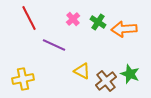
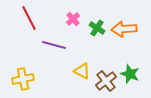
green cross: moved 1 px left, 6 px down
purple line: rotated 10 degrees counterclockwise
